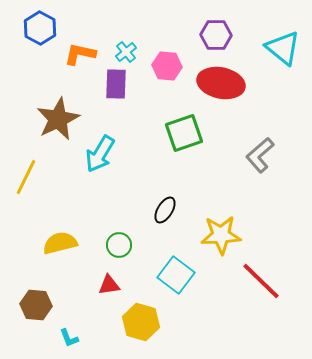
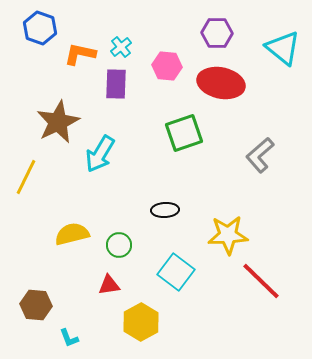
blue hexagon: rotated 8 degrees counterclockwise
purple hexagon: moved 1 px right, 2 px up
cyan cross: moved 5 px left, 5 px up
brown star: moved 3 px down
black ellipse: rotated 56 degrees clockwise
yellow star: moved 7 px right
yellow semicircle: moved 12 px right, 9 px up
cyan square: moved 3 px up
yellow hexagon: rotated 15 degrees clockwise
